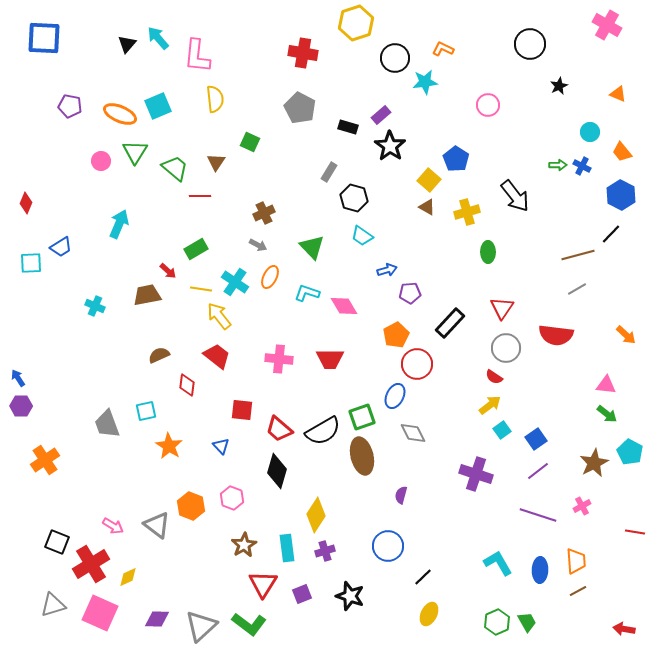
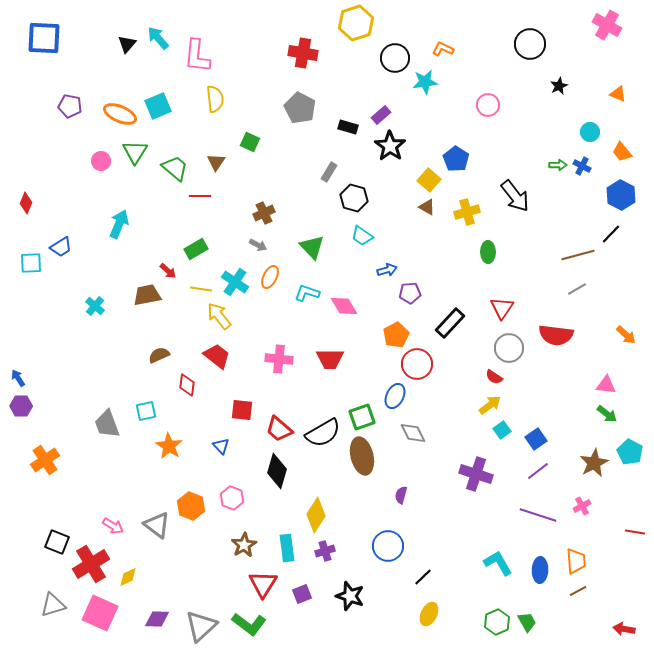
cyan cross at (95, 306): rotated 18 degrees clockwise
gray circle at (506, 348): moved 3 px right
black semicircle at (323, 431): moved 2 px down
